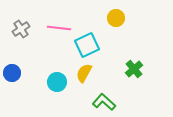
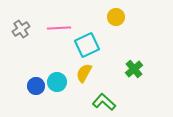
yellow circle: moved 1 px up
pink line: rotated 10 degrees counterclockwise
blue circle: moved 24 px right, 13 px down
